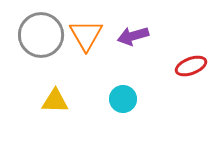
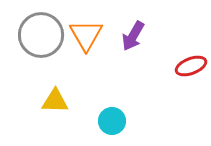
purple arrow: rotated 44 degrees counterclockwise
cyan circle: moved 11 px left, 22 px down
